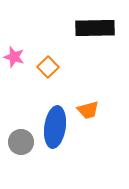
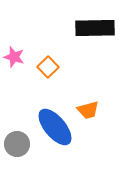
blue ellipse: rotated 48 degrees counterclockwise
gray circle: moved 4 px left, 2 px down
